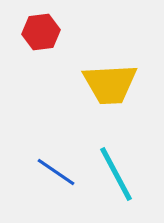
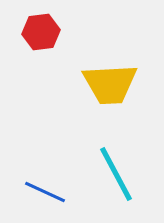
blue line: moved 11 px left, 20 px down; rotated 9 degrees counterclockwise
